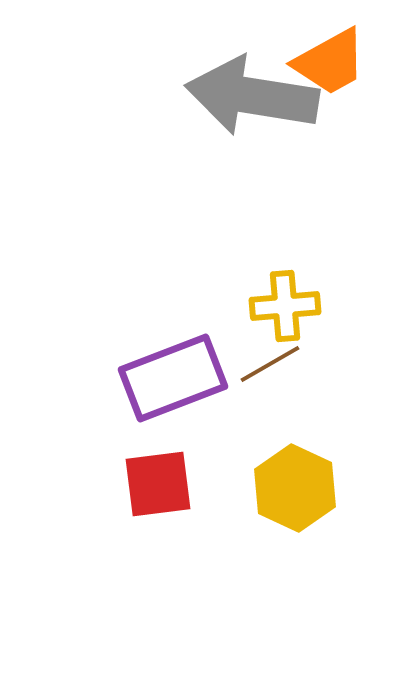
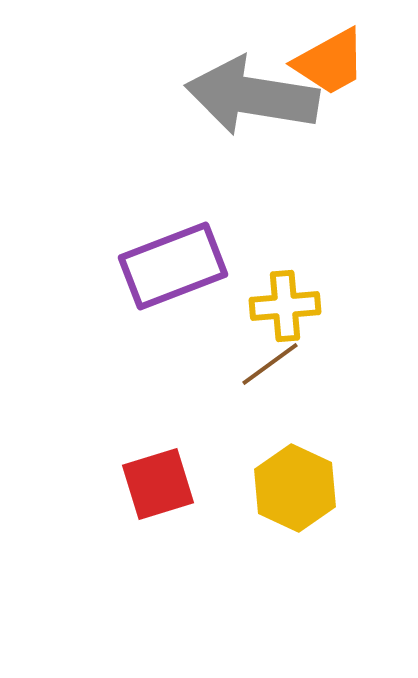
brown line: rotated 6 degrees counterclockwise
purple rectangle: moved 112 px up
red square: rotated 10 degrees counterclockwise
